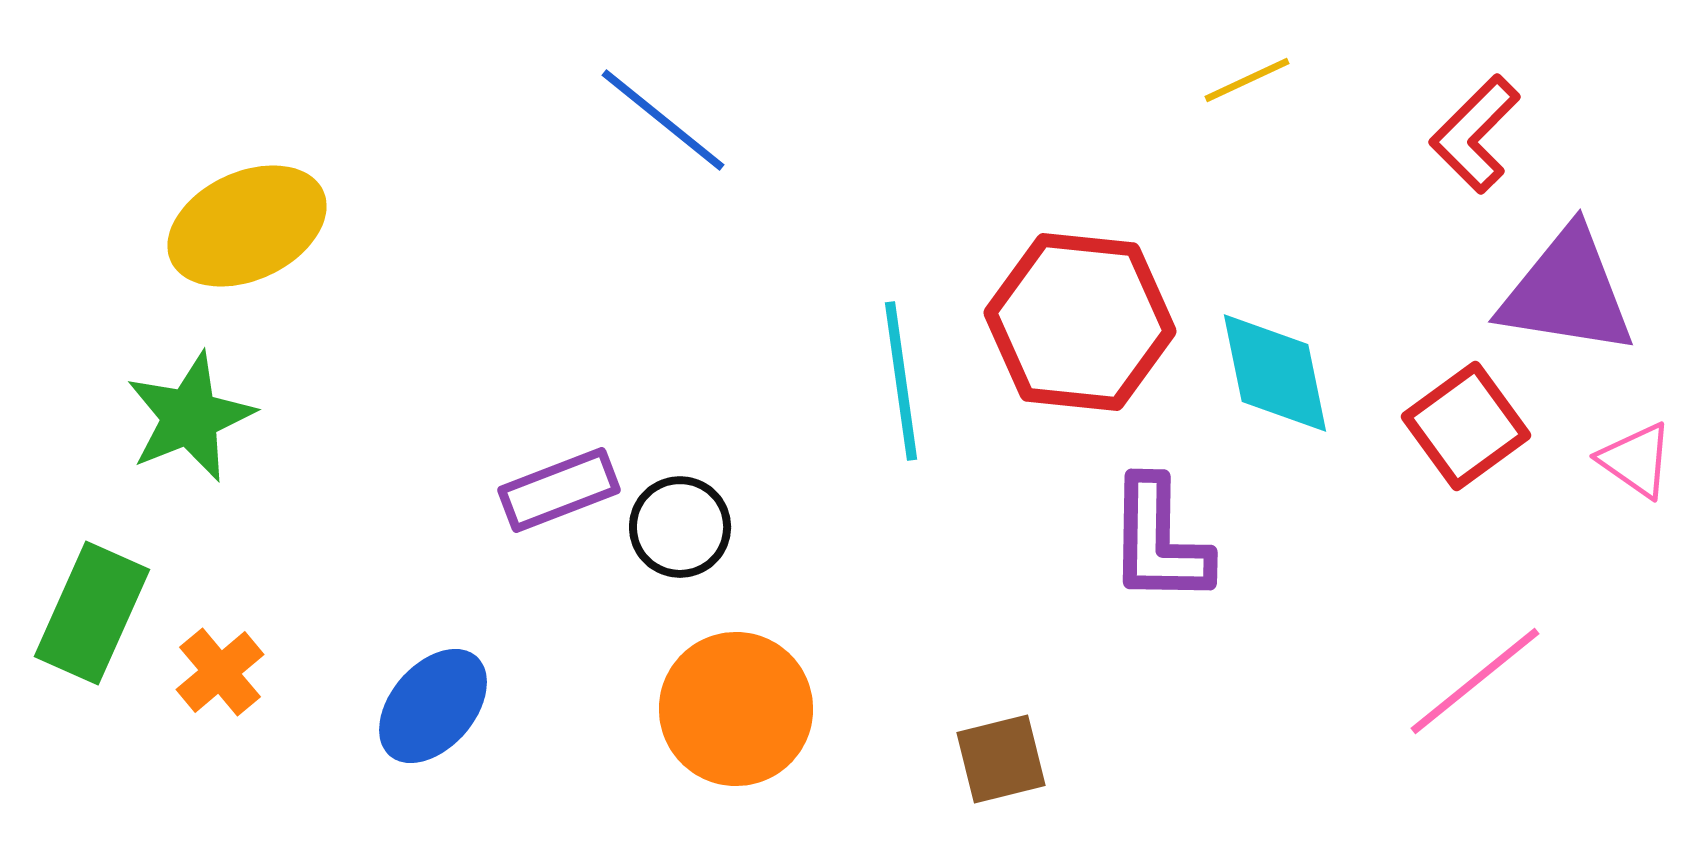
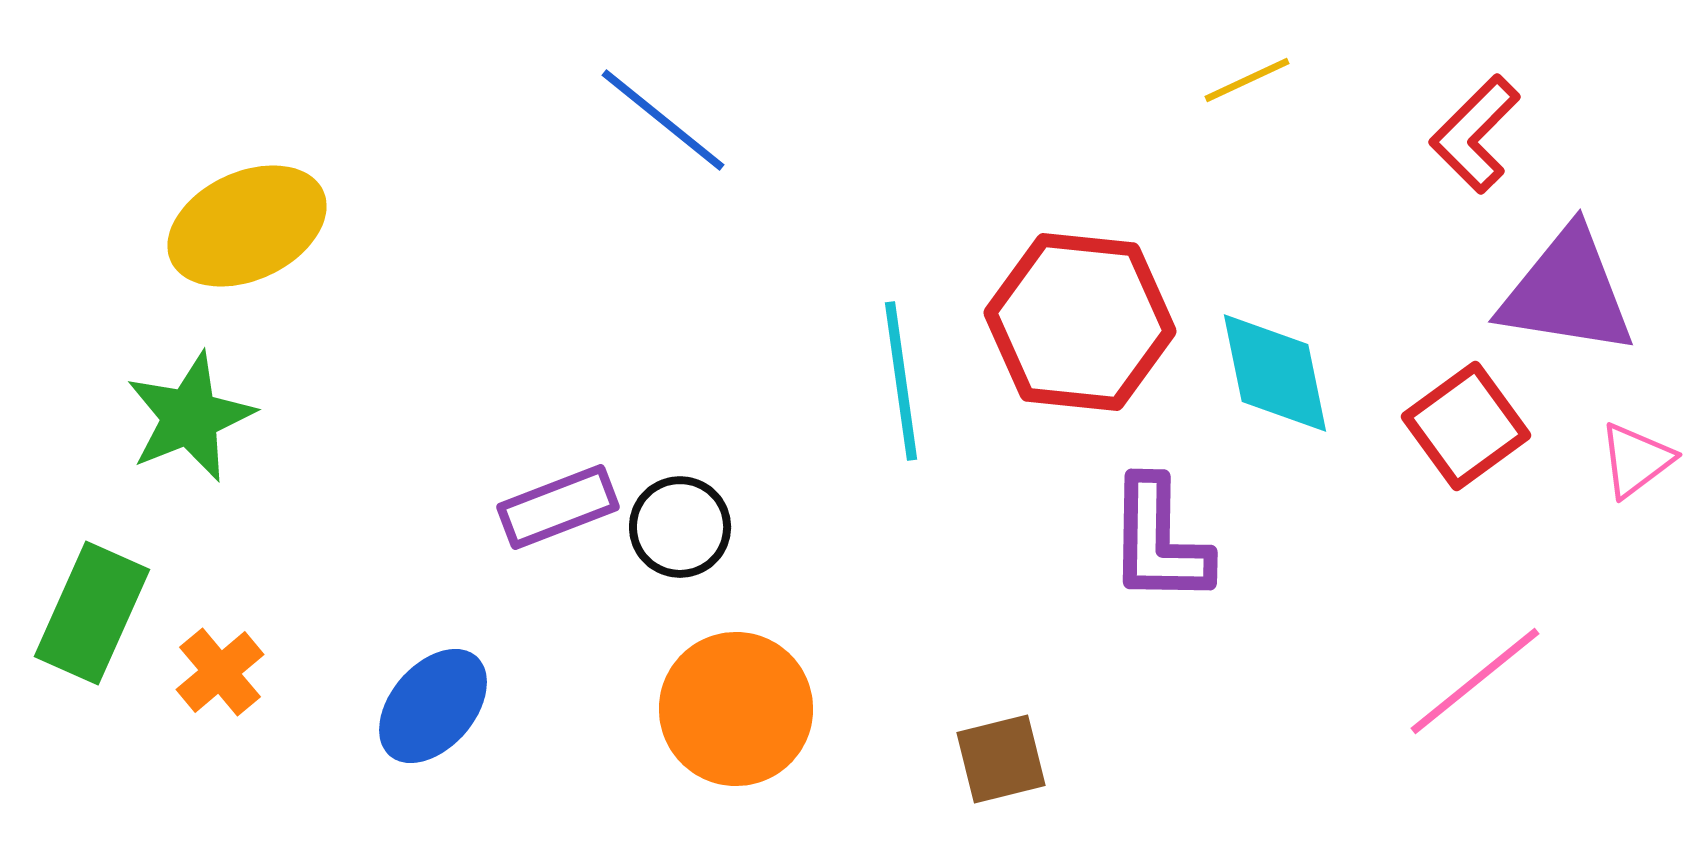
pink triangle: rotated 48 degrees clockwise
purple rectangle: moved 1 px left, 17 px down
